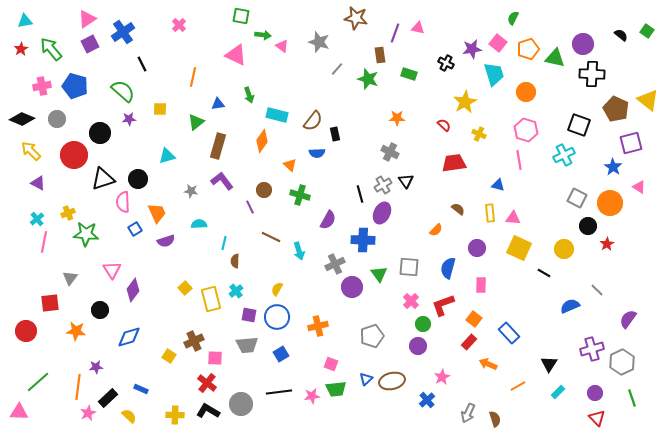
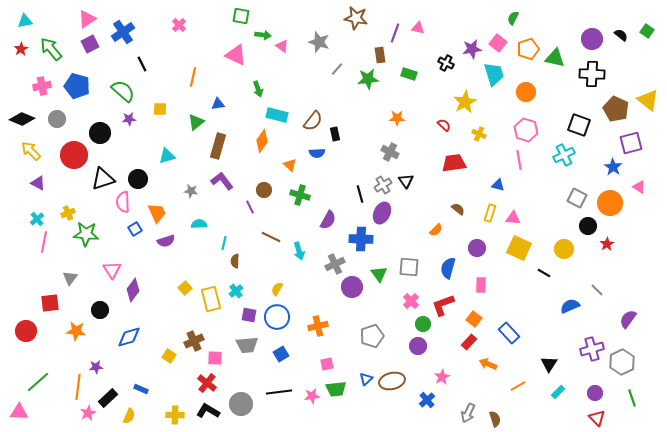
purple circle at (583, 44): moved 9 px right, 5 px up
green star at (368, 79): rotated 25 degrees counterclockwise
blue pentagon at (75, 86): moved 2 px right
green arrow at (249, 95): moved 9 px right, 6 px up
yellow rectangle at (490, 213): rotated 24 degrees clockwise
blue cross at (363, 240): moved 2 px left, 1 px up
pink square at (331, 364): moved 4 px left; rotated 32 degrees counterclockwise
yellow semicircle at (129, 416): rotated 70 degrees clockwise
